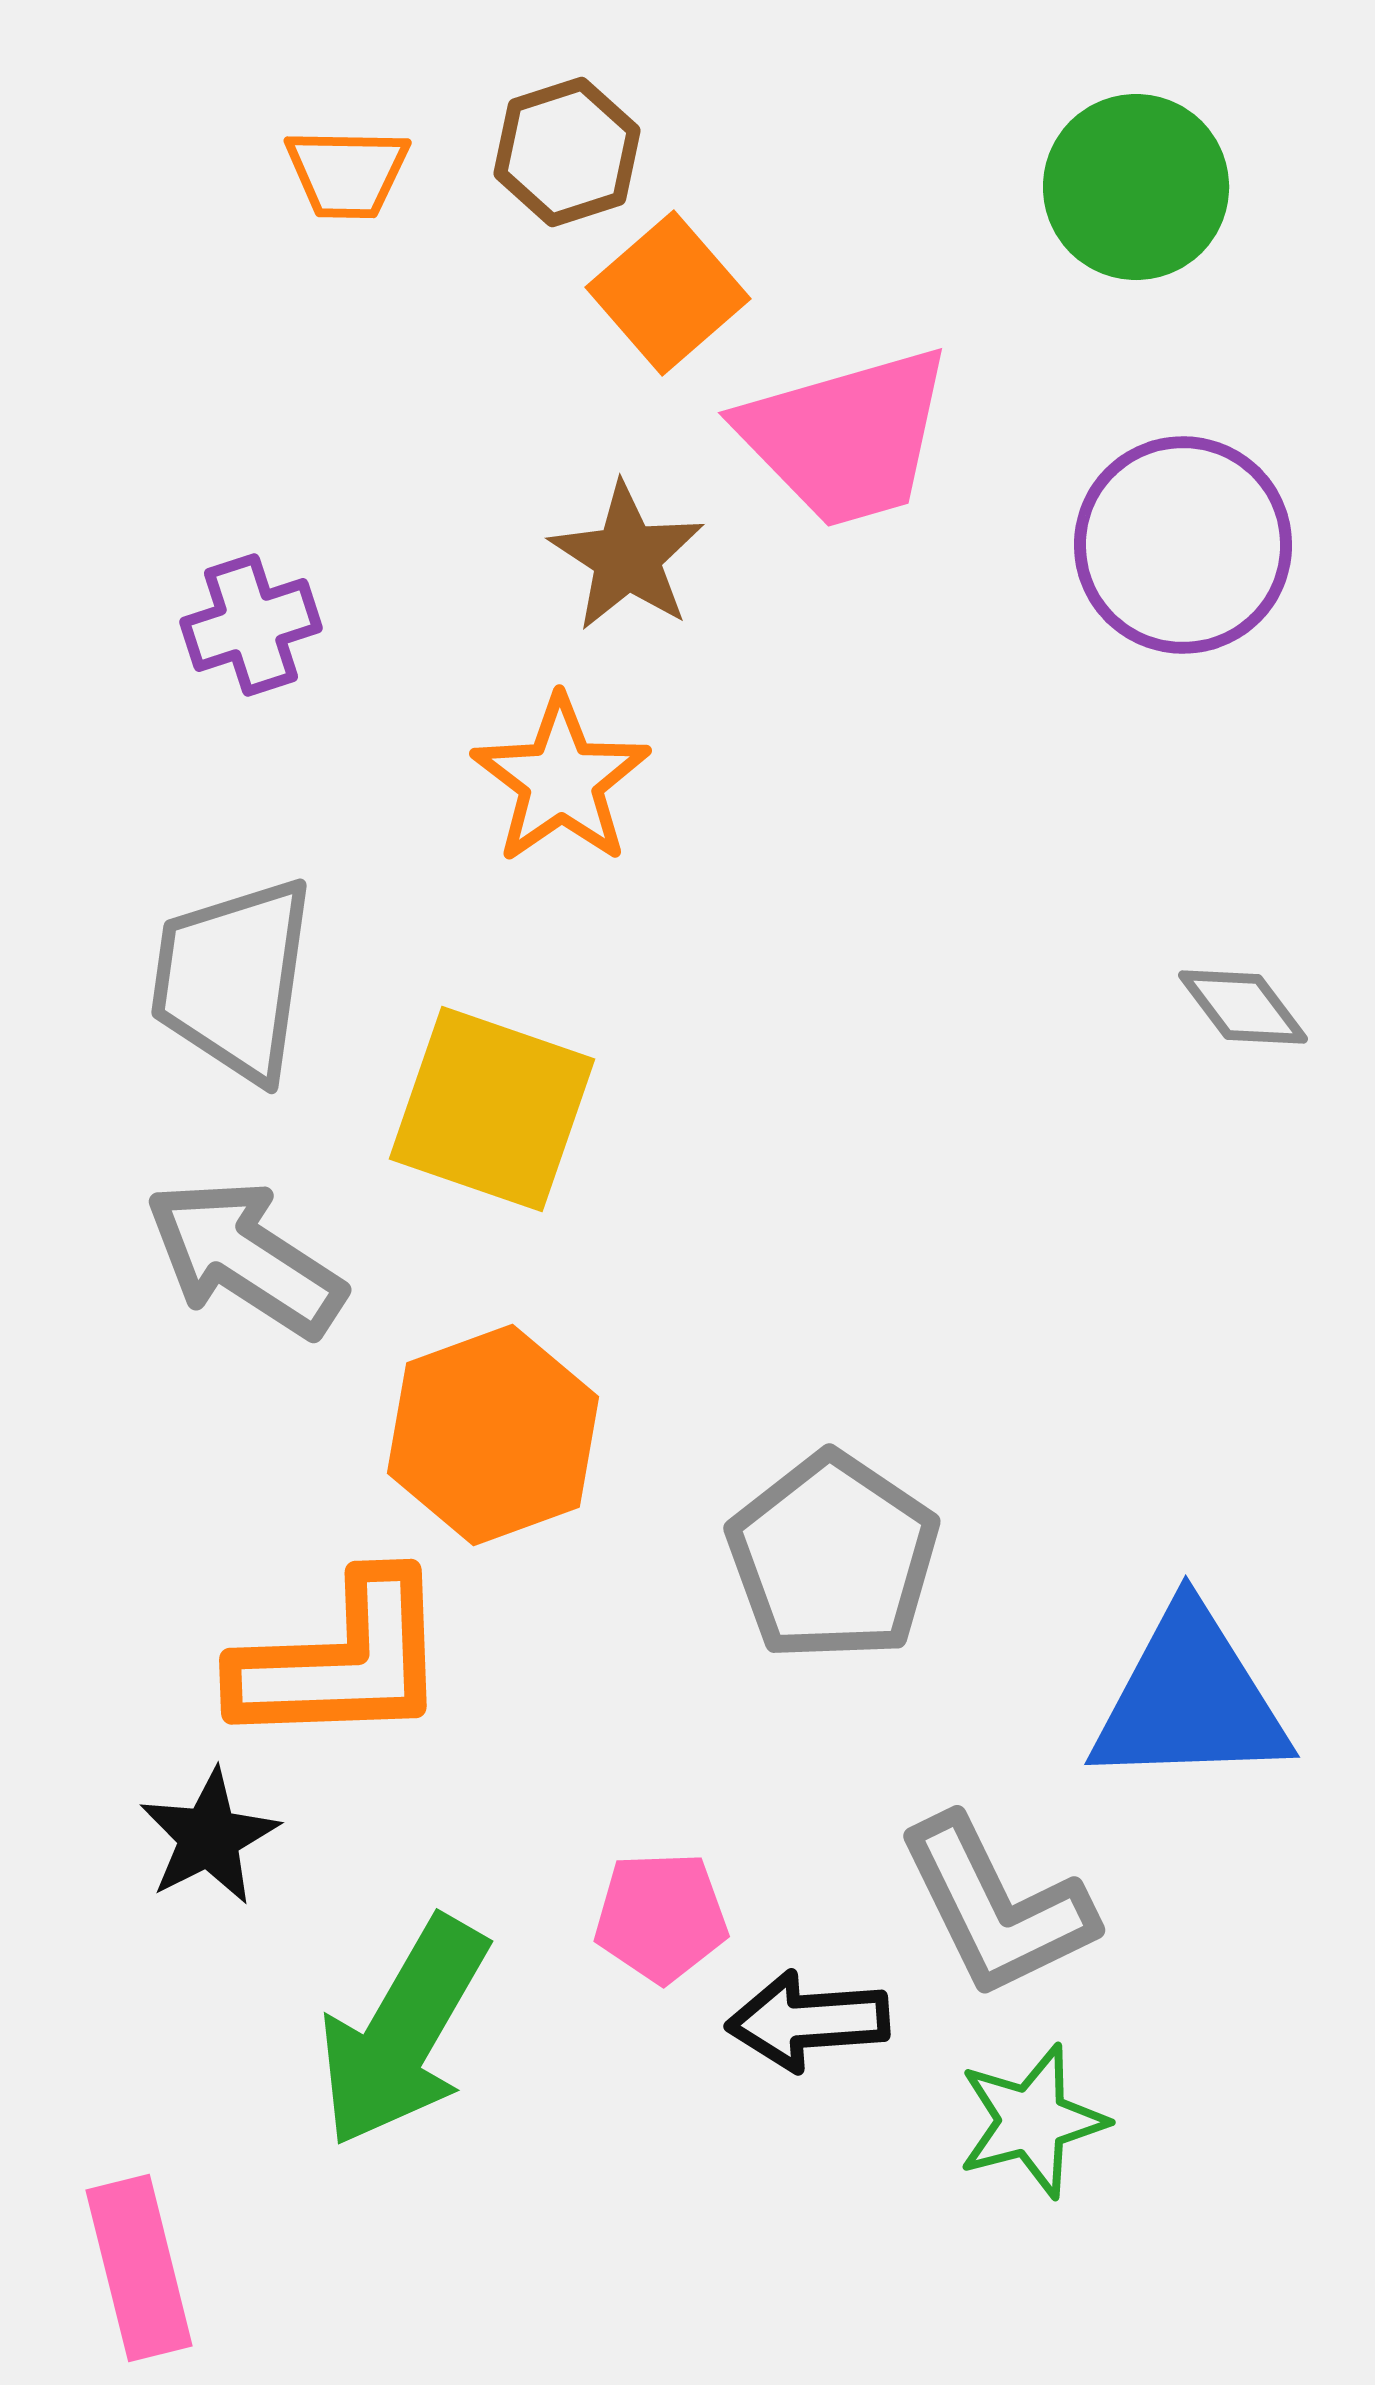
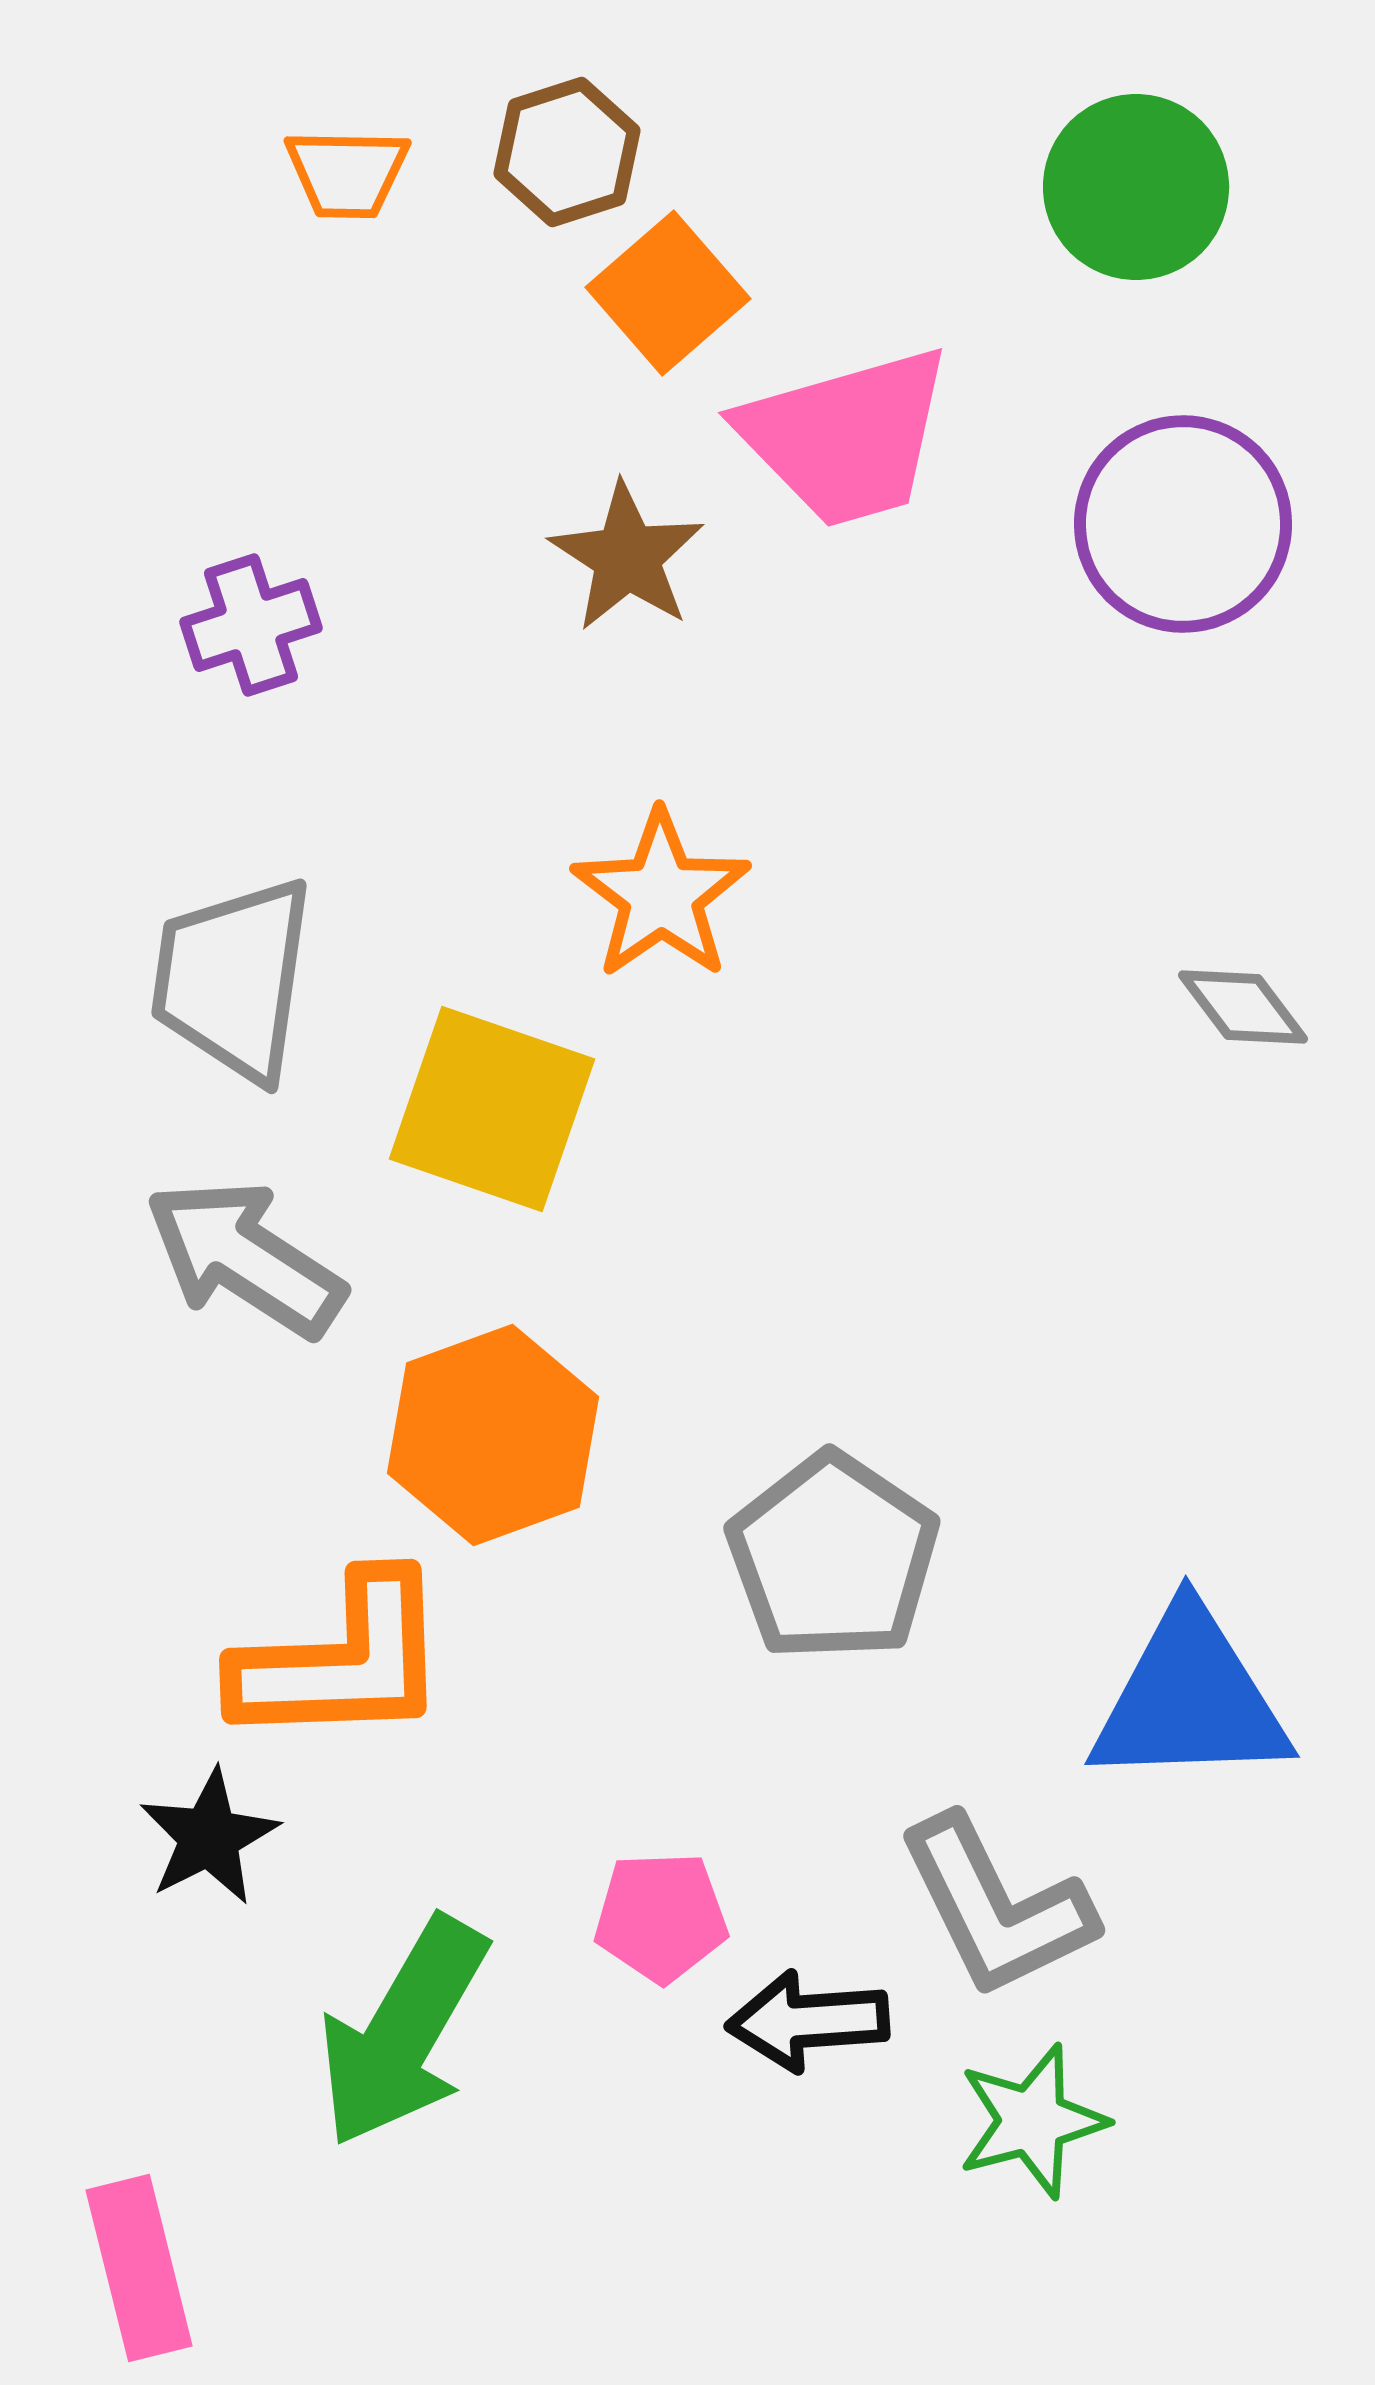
purple circle: moved 21 px up
orange star: moved 100 px right, 115 px down
